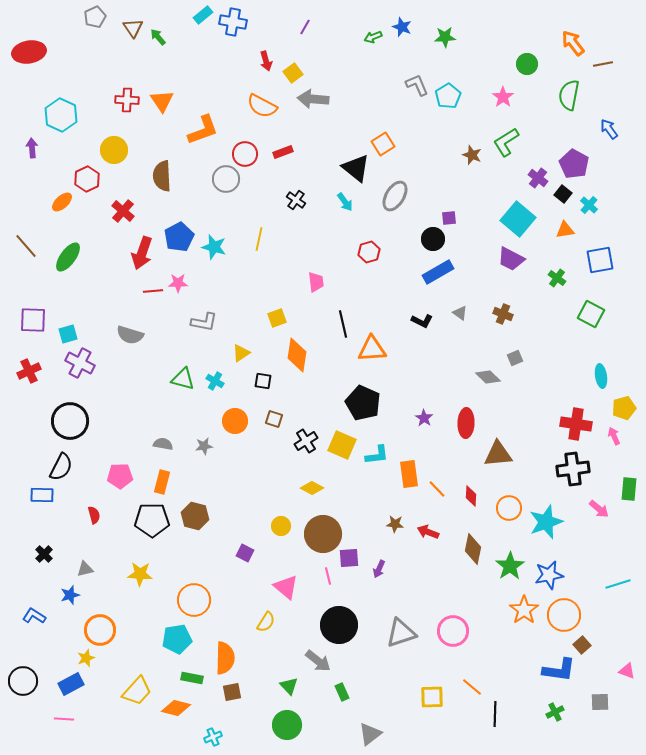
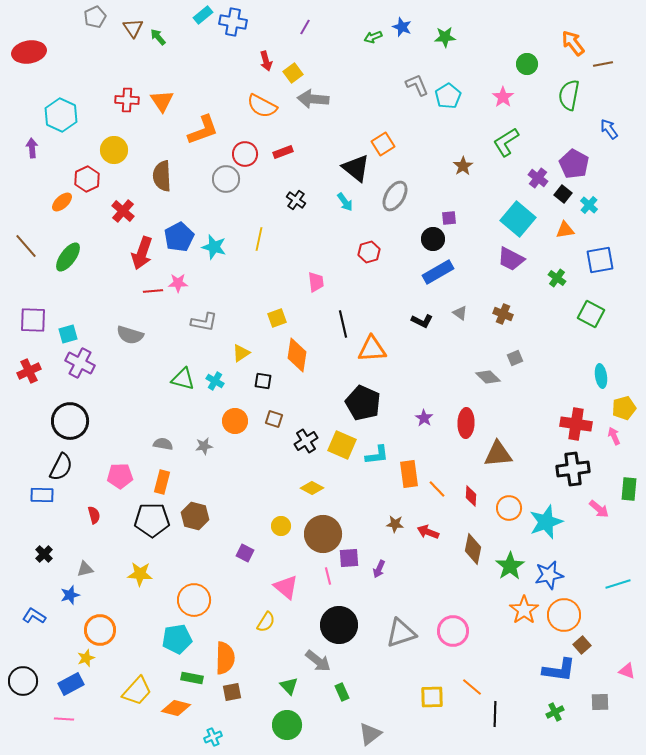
brown star at (472, 155): moved 9 px left, 11 px down; rotated 18 degrees clockwise
